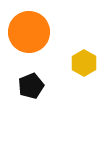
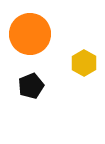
orange circle: moved 1 px right, 2 px down
